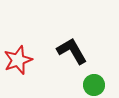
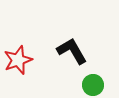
green circle: moved 1 px left
